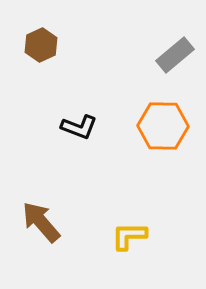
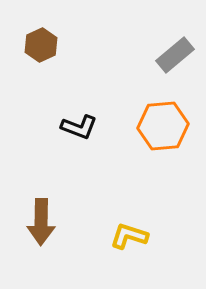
orange hexagon: rotated 6 degrees counterclockwise
brown arrow: rotated 138 degrees counterclockwise
yellow L-shape: rotated 18 degrees clockwise
